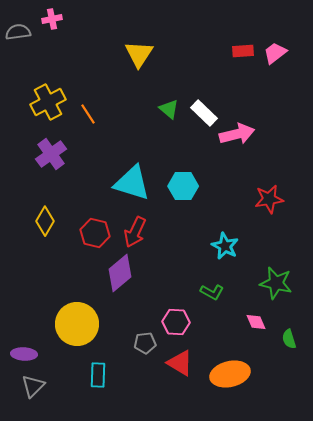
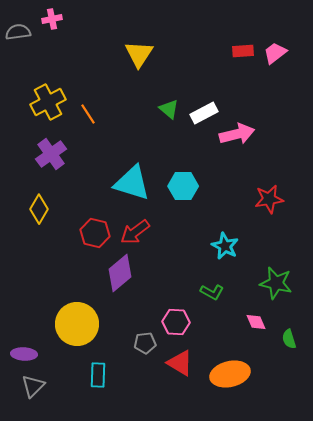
white rectangle: rotated 72 degrees counterclockwise
yellow diamond: moved 6 px left, 12 px up
red arrow: rotated 28 degrees clockwise
